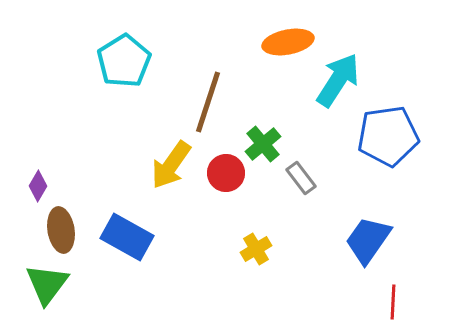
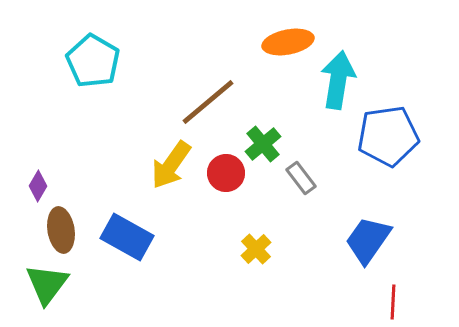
cyan pentagon: moved 31 px left; rotated 10 degrees counterclockwise
cyan arrow: rotated 24 degrees counterclockwise
brown line: rotated 32 degrees clockwise
yellow cross: rotated 12 degrees counterclockwise
